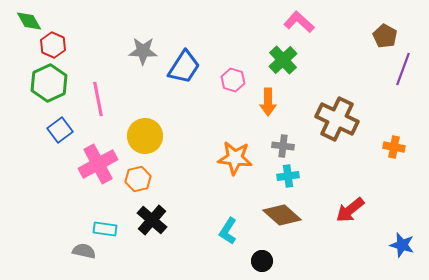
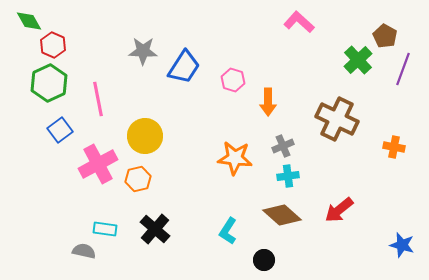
green cross: moved 75 px right
gray cross: rotated 30 degrees counterclockwise
red arrow: moved 11 px left
black cross: moved 3 px right, 9 px down
black circle: moved 2 px right, 1 px up
